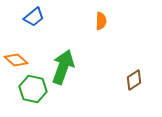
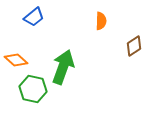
brown diamond: moved 34 px up
